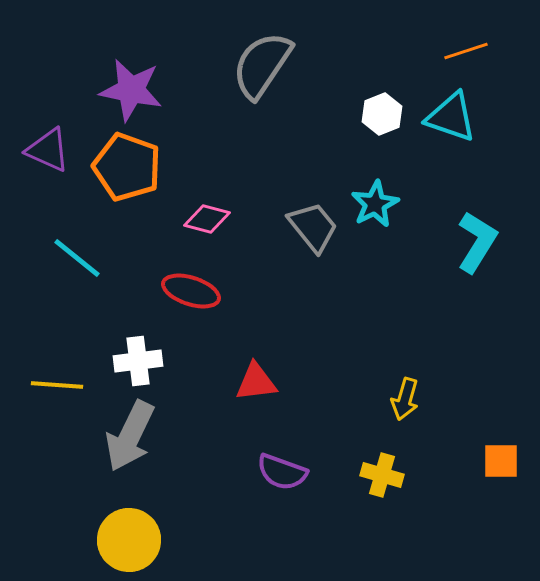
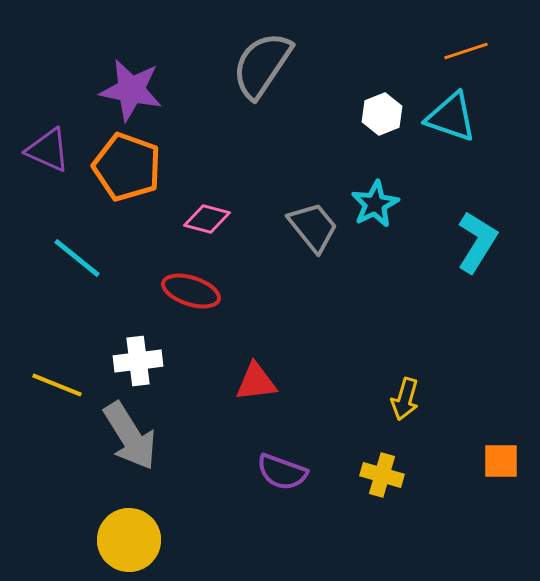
yellow line: rotated 18 degrees clockwise
gray arrow: rotated 58 degrees counterclockwise
